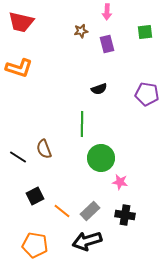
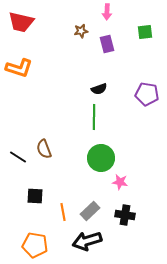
green line: moved 12 px right, 7 px up
black square: rotated 30 degrees clockwise
orange line: moved 1 px right, 1 px down; rotated 42 degrees clockwise
